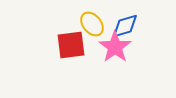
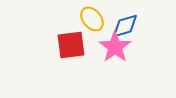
yellow ellipse: moved 5 px up
